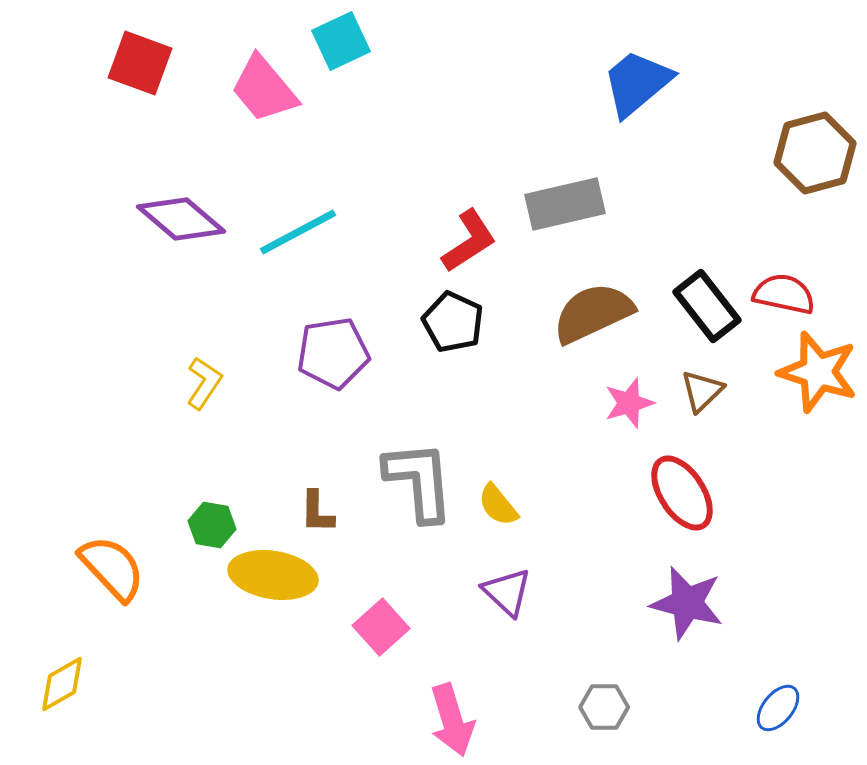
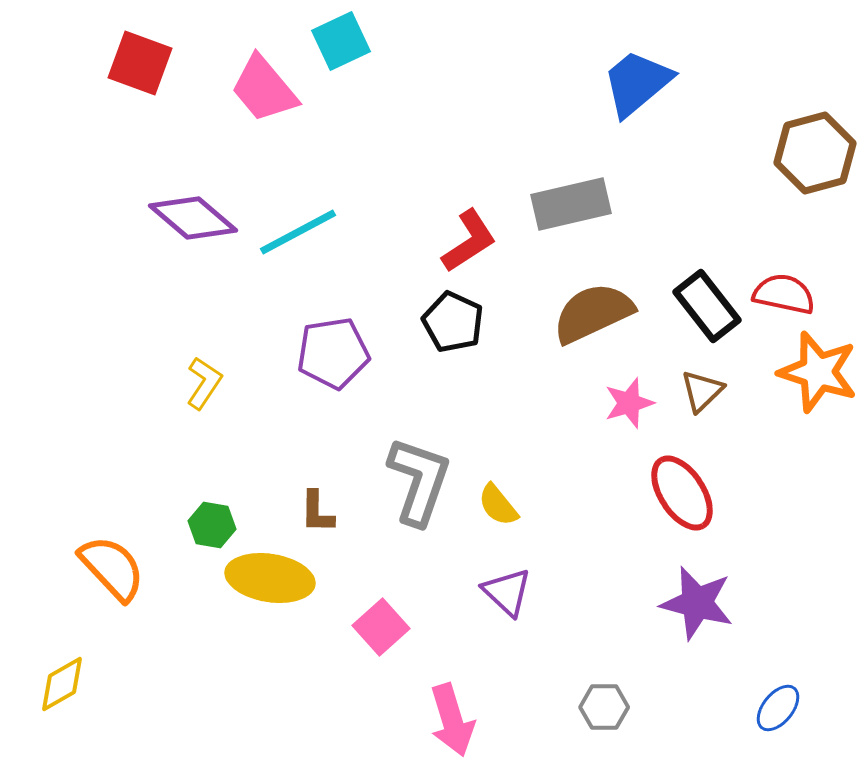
gray rectangle: moved 6 px right
purple diamond: moved 12 px right, 1 px up
gray L-shape: rotated 24 degrees clockwise
yellow ellipse: moved 3 px left, 3 px down
purple star: moved 10 px right
